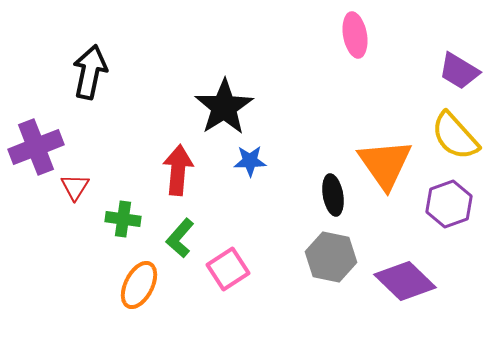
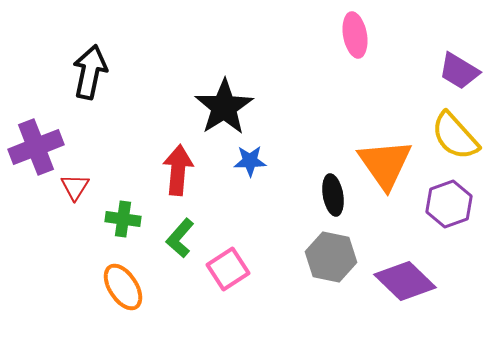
orange ellipse: moved 16 px left, 2 px down; rotated 60 degrees counterclockwise
